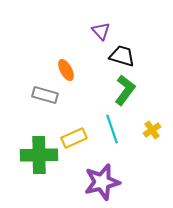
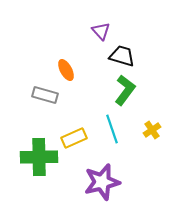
green cross: moved 2 px down
